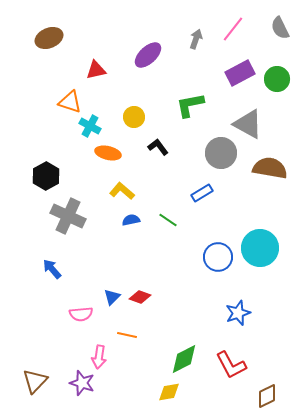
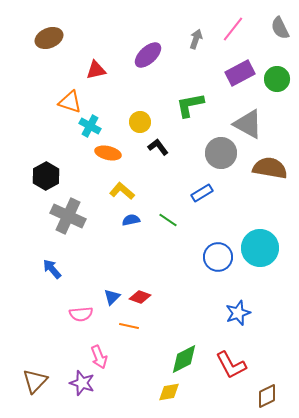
yellow circle: moved 6 px right, 5 px down
orange line: moved 2 px right, 9 px up
pink arrow: rotated 30 degrees counterclockwise
